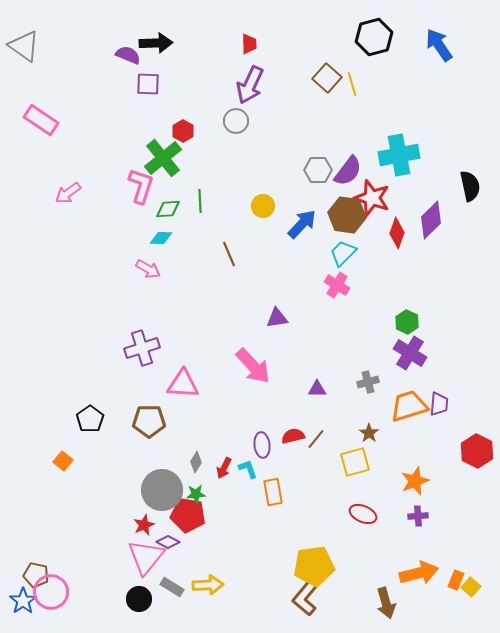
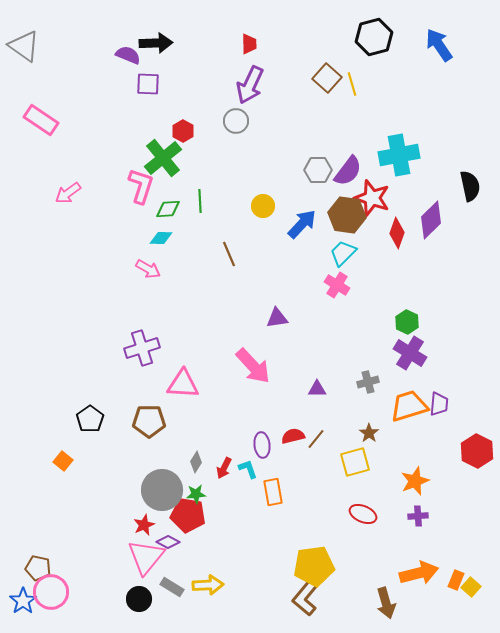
brown pentagon at (36, 575): moved 2 px right, 7 px up
